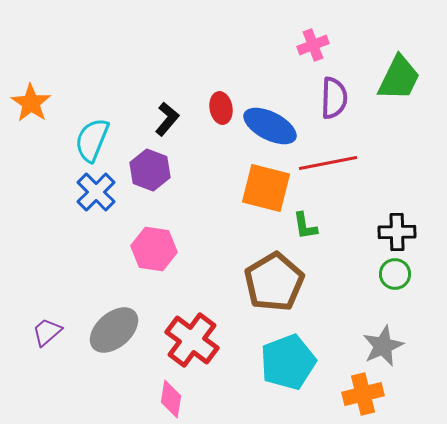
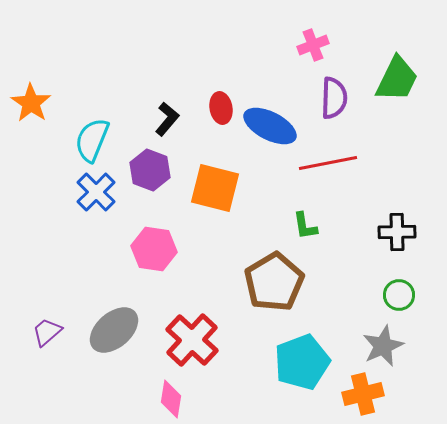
green trapezoid: moved 2 px left, 1 px down
orange square: moved 51 px left
green circle: moved 4 px right, 21 px down
red cross: rotated 6 degrees clockwise
cyan pentagon: moved 14 px right
